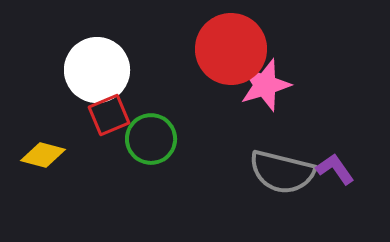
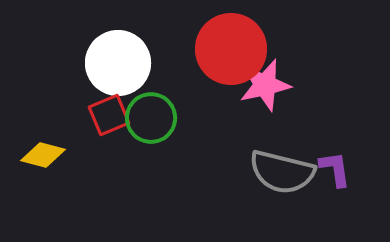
white circle: moved 21 px right, 7 px up
pink star: rotated 4 degrees clockwise
green circle: moved 21 px up
purple L-shape: rotated 27 degrees clockwise
